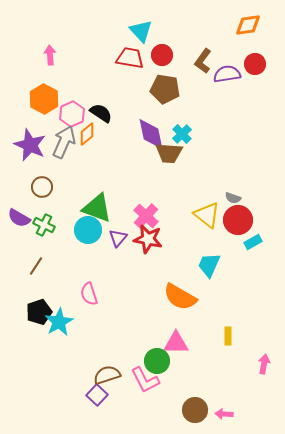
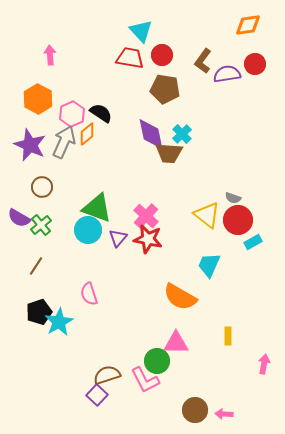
orange hexagon at (44, 99): moved 6 px left
green cross at (44, 225): moved 3 px left; rotated 25 degrees clockwise
